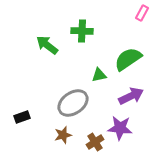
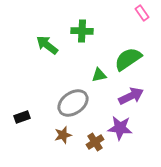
pink rectangle: rotated 63 degrees counterclockwise
